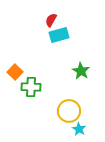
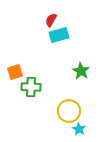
orange square: rotated 28 degrees clockwise
